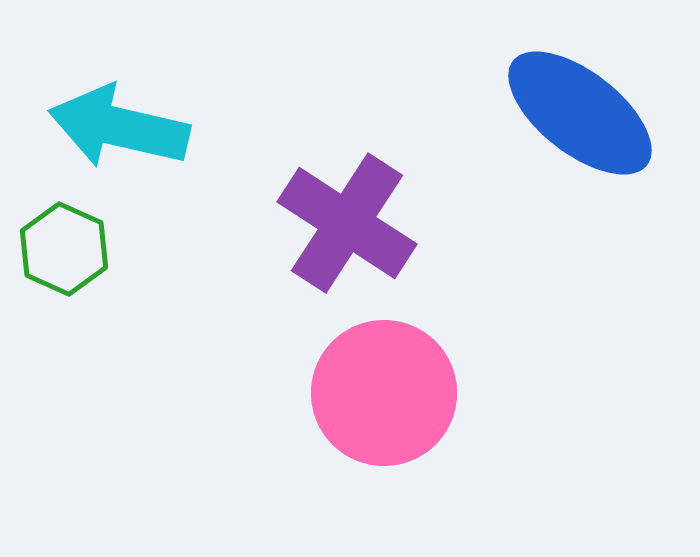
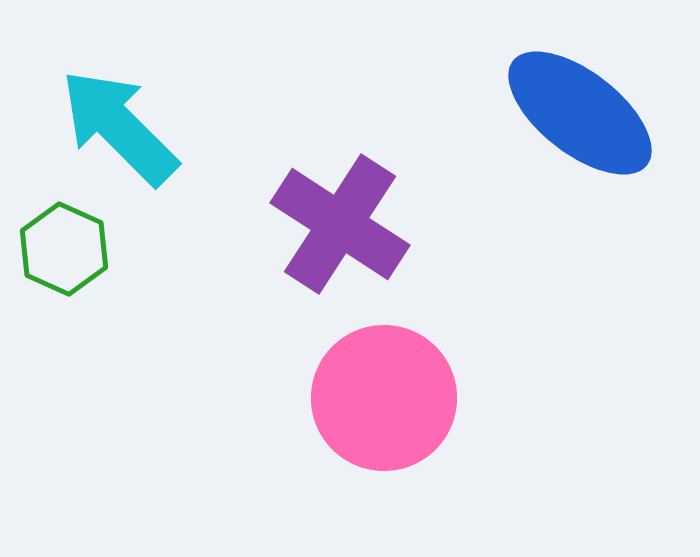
cyan arrow: rotated 32 degrees clockwise
purple cross: moved 7 px left, 1 px down
pink circle: moved 5 px down
